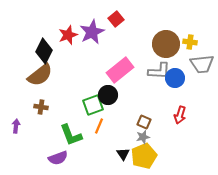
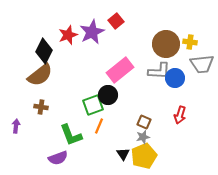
red square: moved 2 px down
